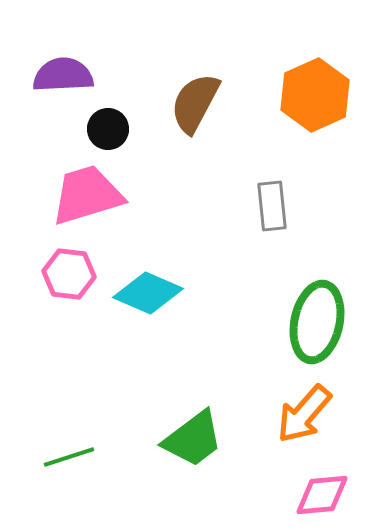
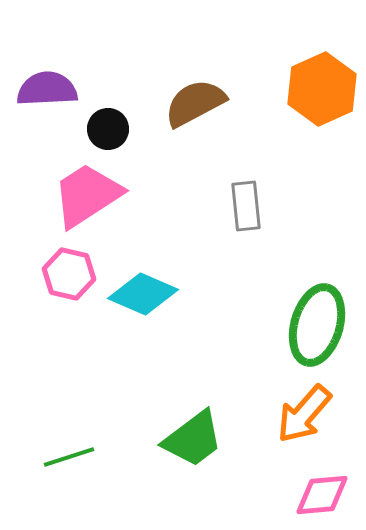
purple semicircle: moved 16 px left, 14 px down
orange hexagon: moved 7 px right, 6 px up
brown semicircle: rotated 34 degrees clockwise
pink trapezoid: rotated 16 degrees counterclockwise
gray rectangle: moved 26 px left
pink hexagon: rotated 6 degrees clockwise
cyan diamond: moved 5 px left, 1 px down
green ellipse: moved 3 px down; rotated 4 degrees clockwise
